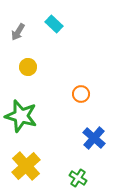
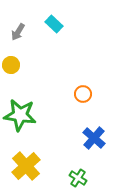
yellow circle: moved 17 px left, 2 px up
orange circle: moved 2 px right
green star: moved 1 px left, 1 px up; rotated 8 degrees counterclockwise
